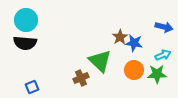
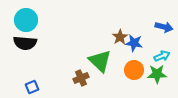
cyan arrow: moved 1 px left, 1 px down
